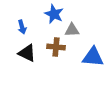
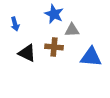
blue arrow: moved 7 px left, 3 px up
brown cross: moved 2 px left
blue triangle: moved 2 px left
